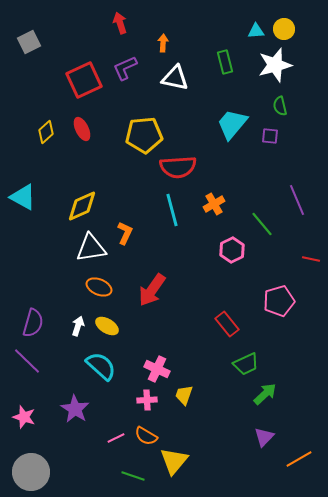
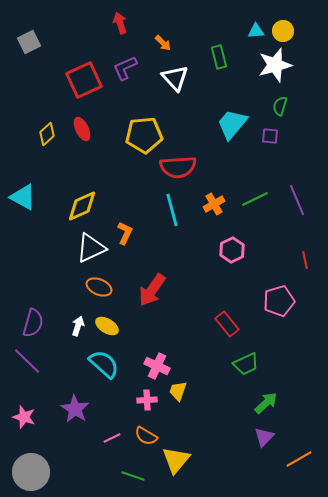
yellow circle at (284, 29): moved 1 px left, 2 px down
orange arrow at (163, 43): rotated 132 degrees clockwise
green rectangle at (225, 62): moved 6 px left, 5 px up
white triangle at (175, 78): rotated 36 degrees clockwise
green semicircle at (280, 106): rotated 30 degrees clockwise
yellow diamond at (46, 132): moved 1 px right, 2 px down
green line at (262, 224): moved 7 px left, 25 px up; rotated 76 degrees counterclockwise
white triangle at (91, 248): rotated 16 degrees counterclockwise
red line at (311, 259): moved 6 px left, 1 px down; rotated 66 degrees clockwise
cyan semicircle at (101, 366): moved 3 px right, 2 px up
pink cross at (157, 369): moved 3 px up
green arrow at (265, 394): moved 1 px right, 9 px down
yellow trapezoid at (184, 395): moved 6 px left, 4 px up
pink line at (116, 438): moved 4 px left
yellow triangle at (174, 461): moved 2 px right, 1 px up
